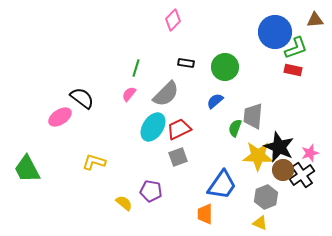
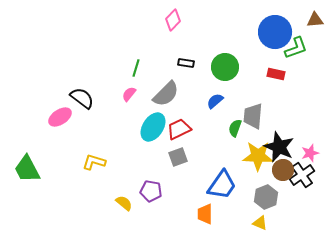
red rectangle: moved 17 px left, 4 px down
